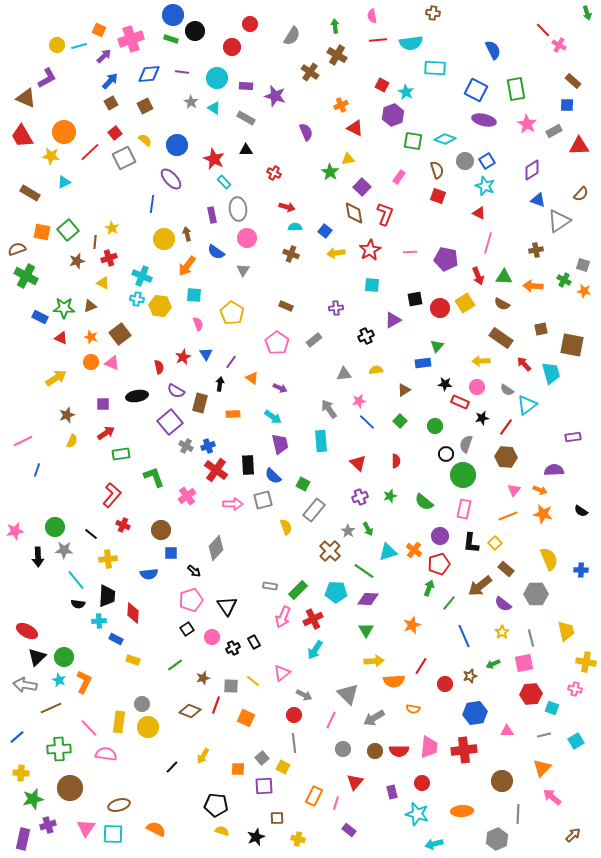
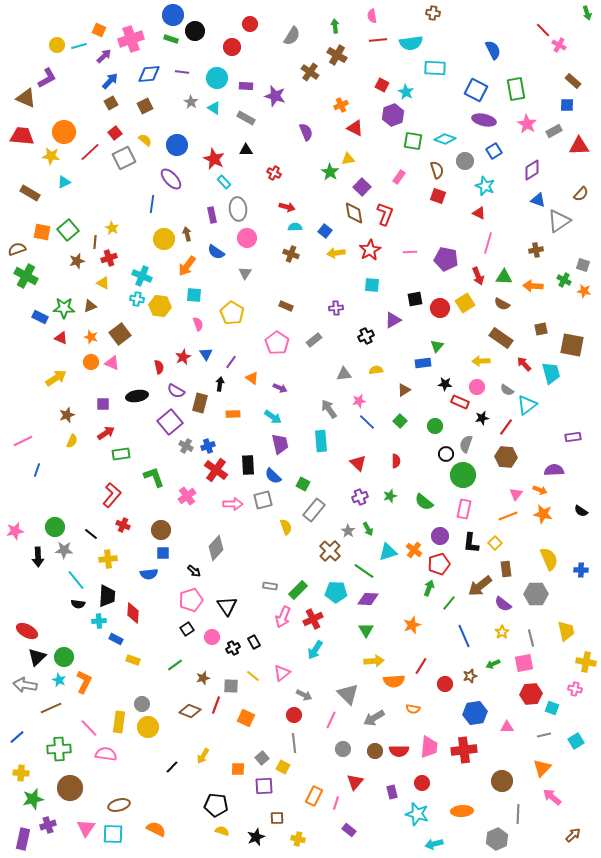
red trapezoid at (22, 136): rotated 125 degrees clockwise
blue square at (487, 161): moved 7 px right, 10 px up
gray triangle at (243, 270): moved 2 px right, 3 px down
pink triangle at (514, 490): moved 2 px right, 4 px down
blue square at (171, 553): moved 8 px left
brown rectangle at (506, 569): rotated 42 degrees clockwise
yellow line at (253, 681): moved 5 px up
pink triangle at (507, 731): moved 4 px up
